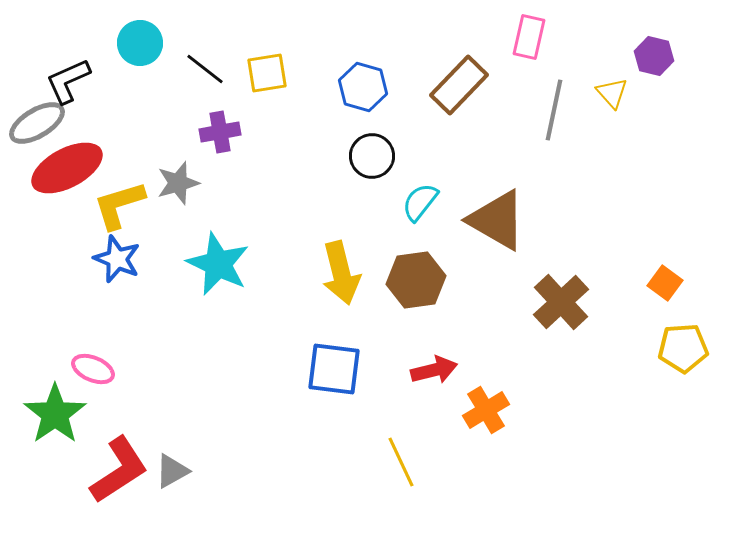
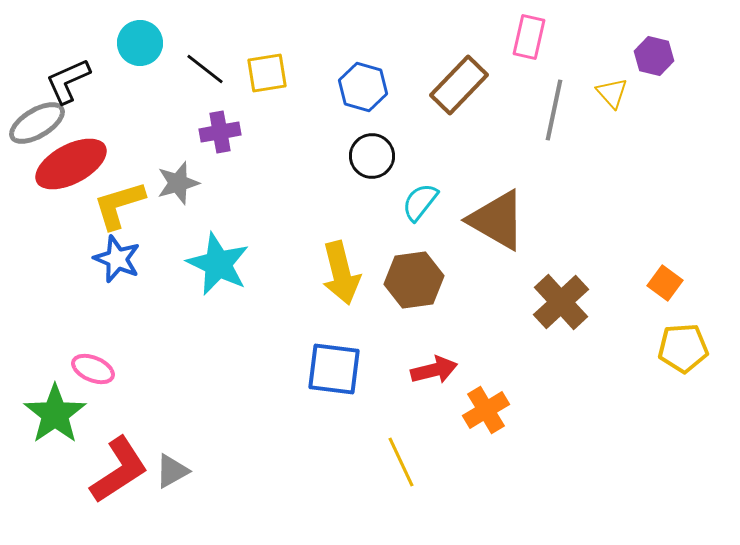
red ellipse: moved 4 px right, 4 px up
brown hexagon: moved 2 px left
